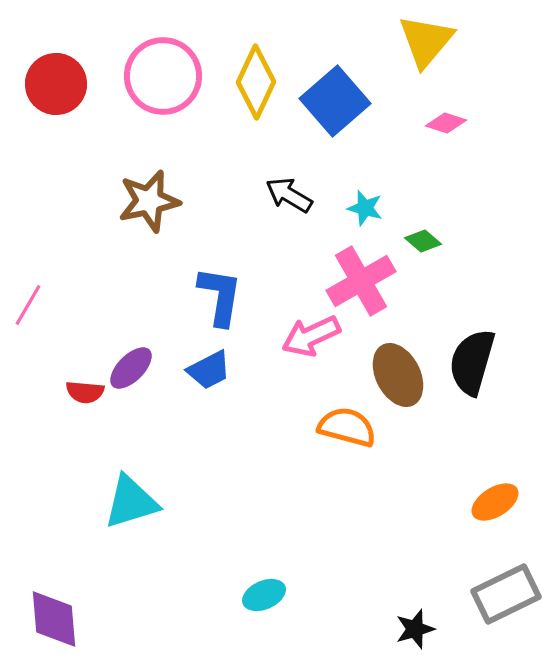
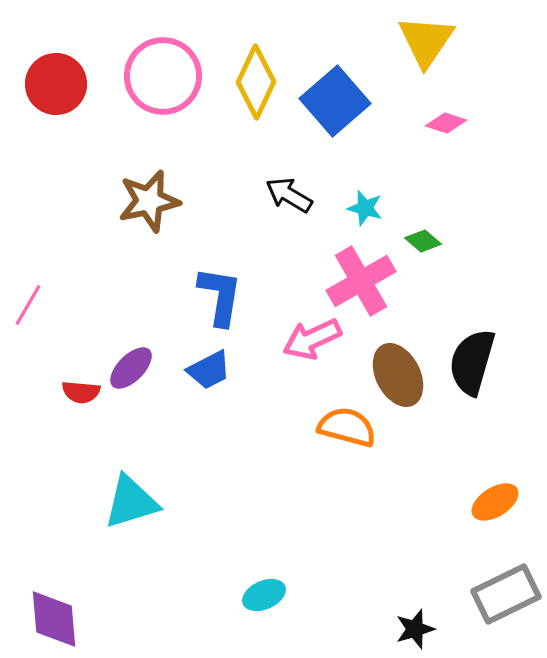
yellow triangle: rotated 6 degrees counterclockwise
pink arrow: moved 1 px right, 3 px down
red semicircle: moved 4 px left
